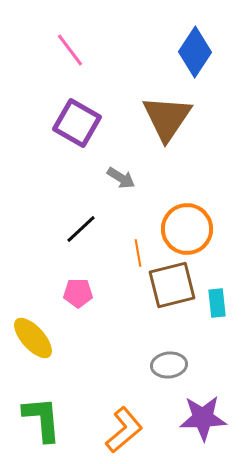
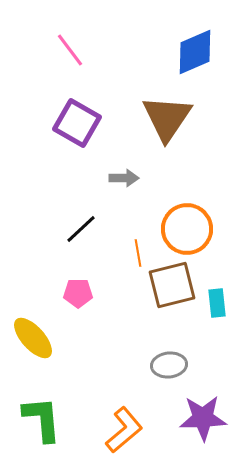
blue diamond: rotated 33 degrees clockwise
gray arrow: moved 3 px right; rotated 32 degrees counterclockwise
